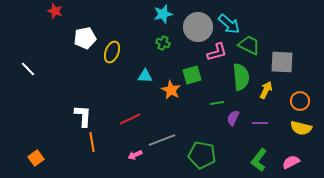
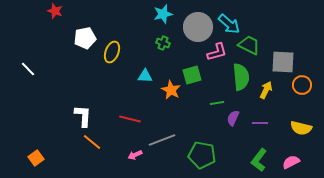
gray square: moved 1 px right
orange circle: moved 2 px right, 16 px up
red line: rotated 40 degrees clockwise
orange line: rotated 42 degrees counterclockwise
